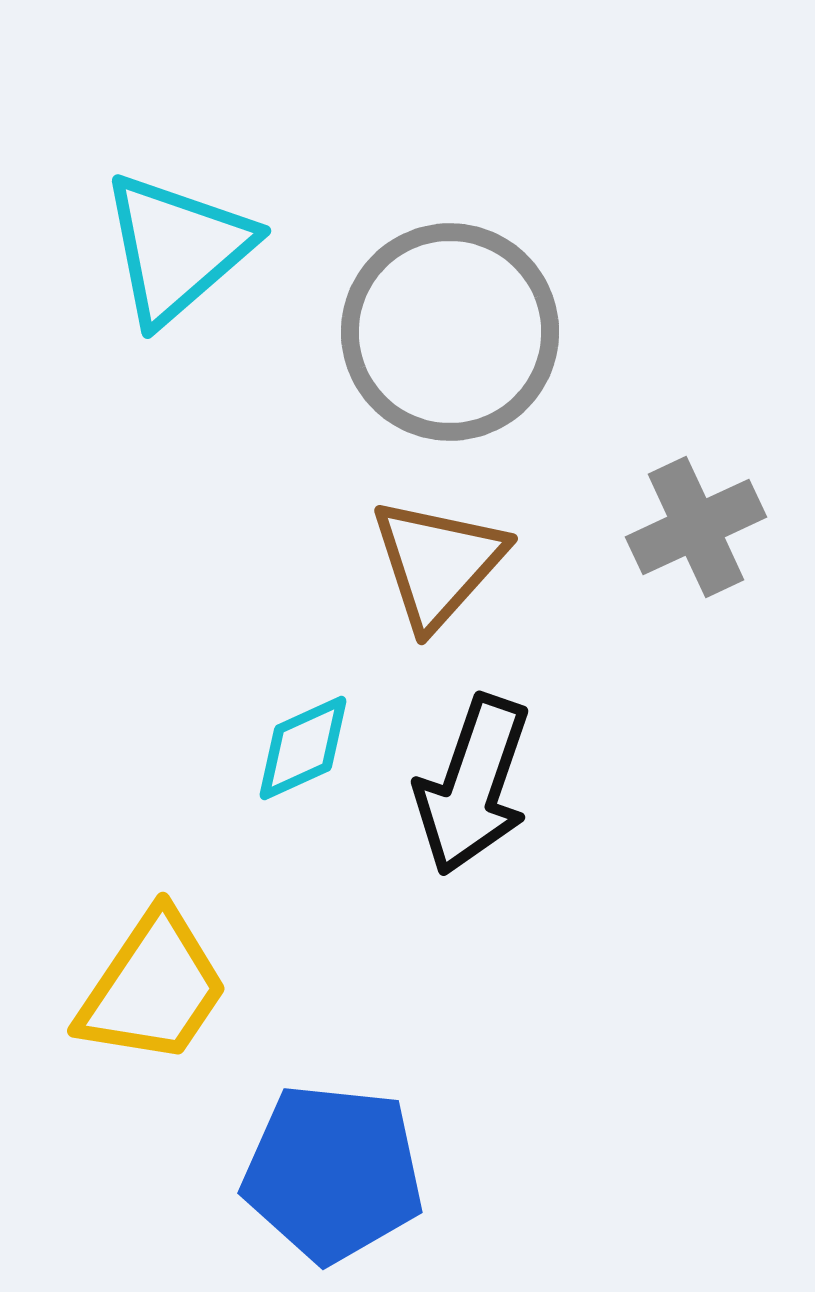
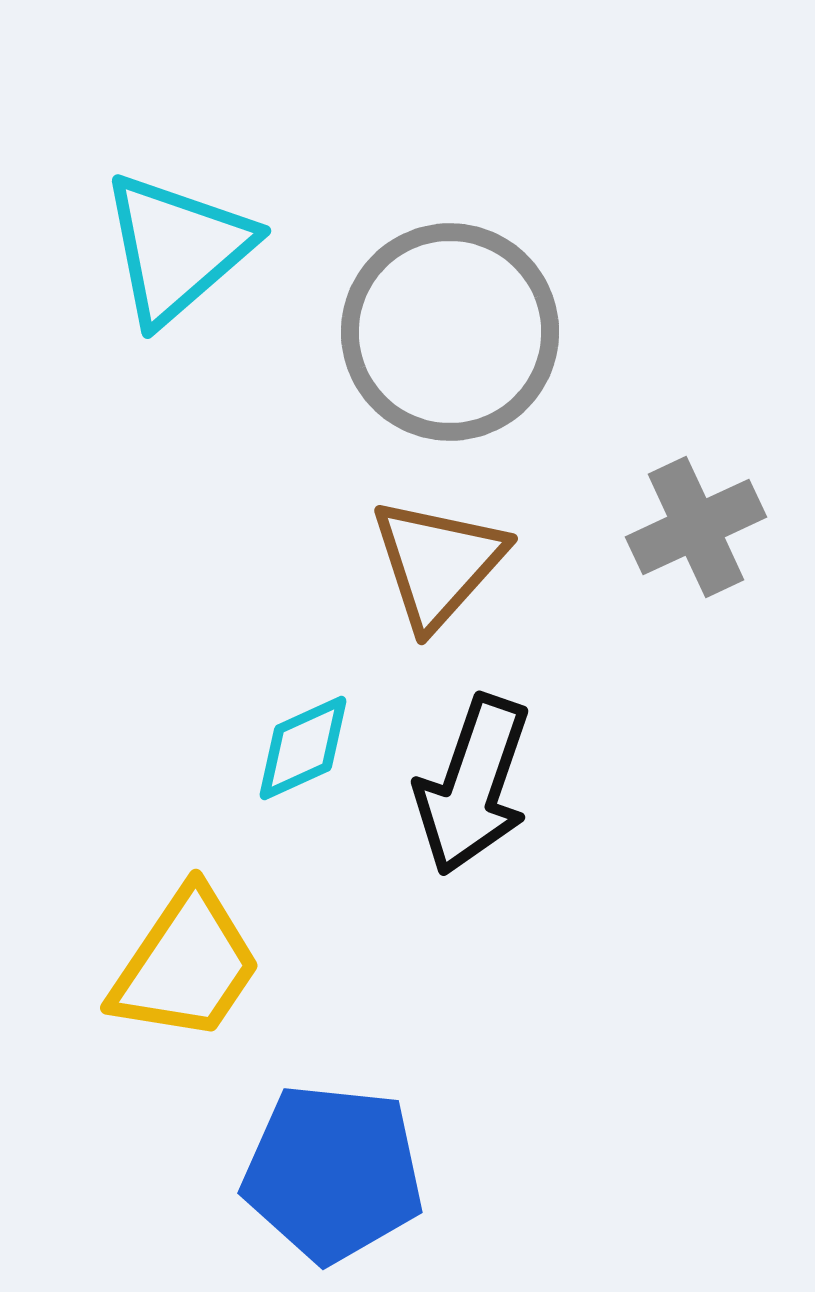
yellow trapezoid: moved 33 px right, 23 px up
